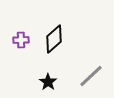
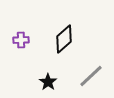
black diamond: moved 10 px right
